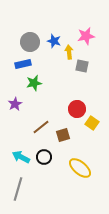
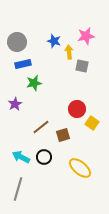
gray circle: moved 13 px left
